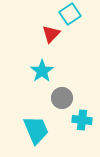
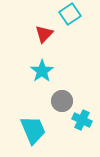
red triangle: moved 7 px left
gray circle: moved 3 px down
cyan cross: rotated 18 degrees clockwise
cyan trapezoid: moved 3 px left
